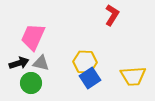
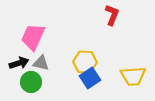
red L-shape: rotated 10 degrees counterclockwise
green circle: moved 1 px up
